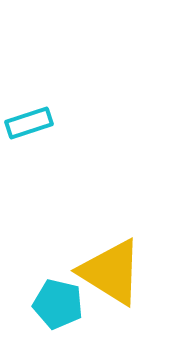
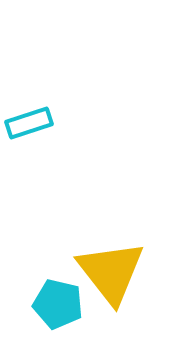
yellow triangle: rotated 20 degrees clockwise
